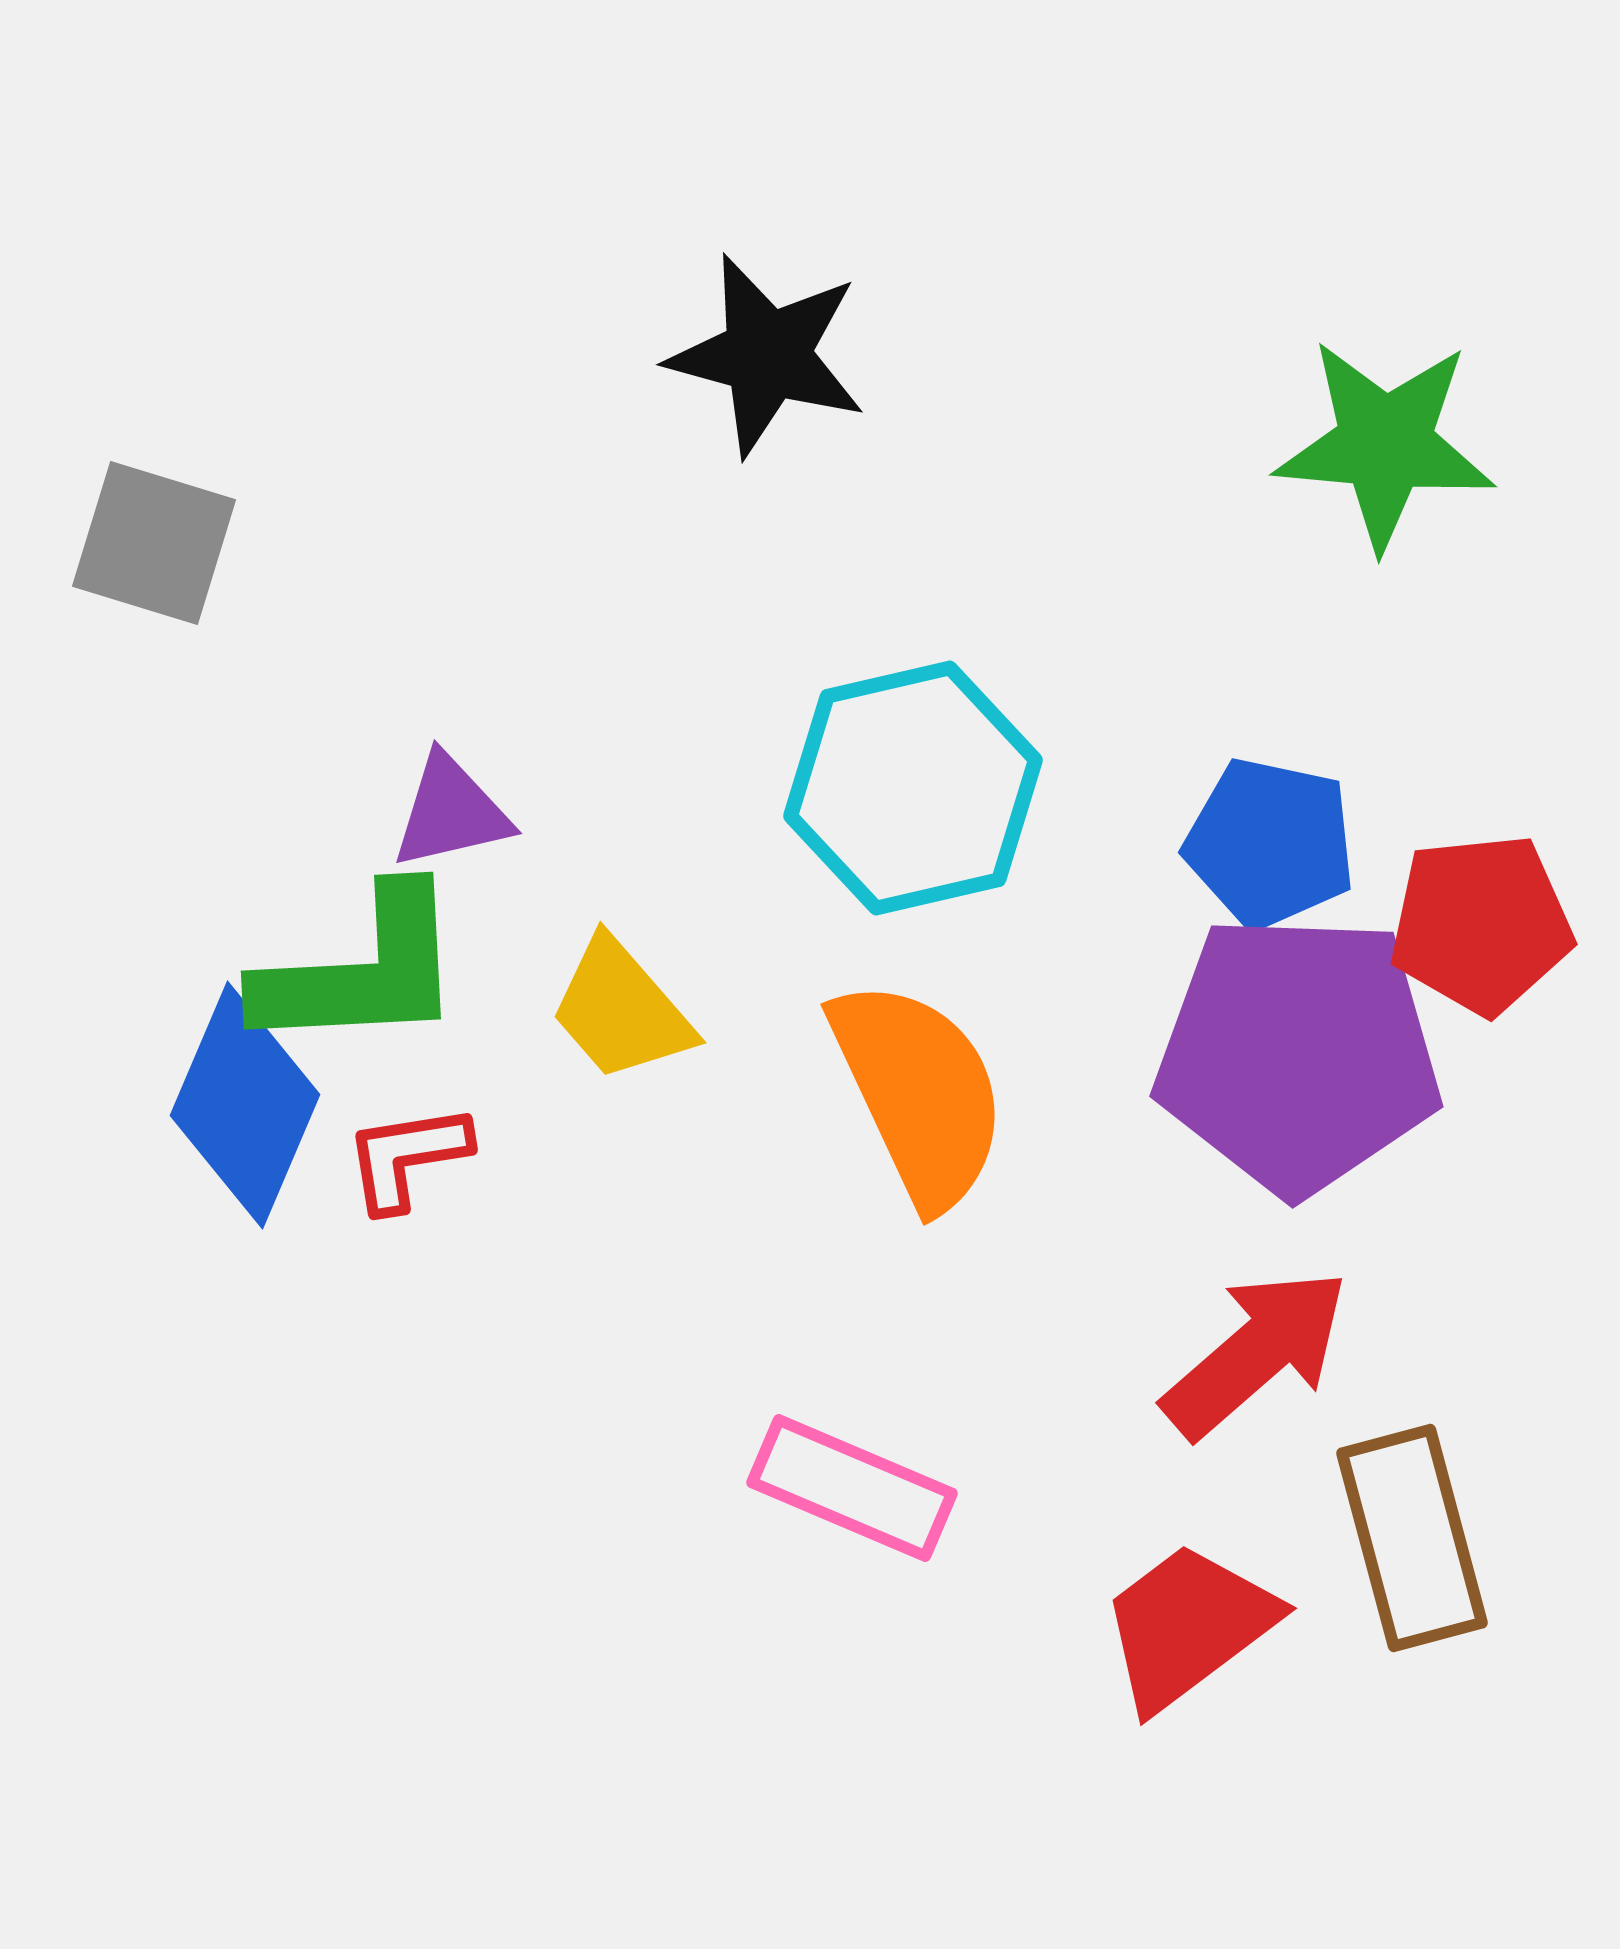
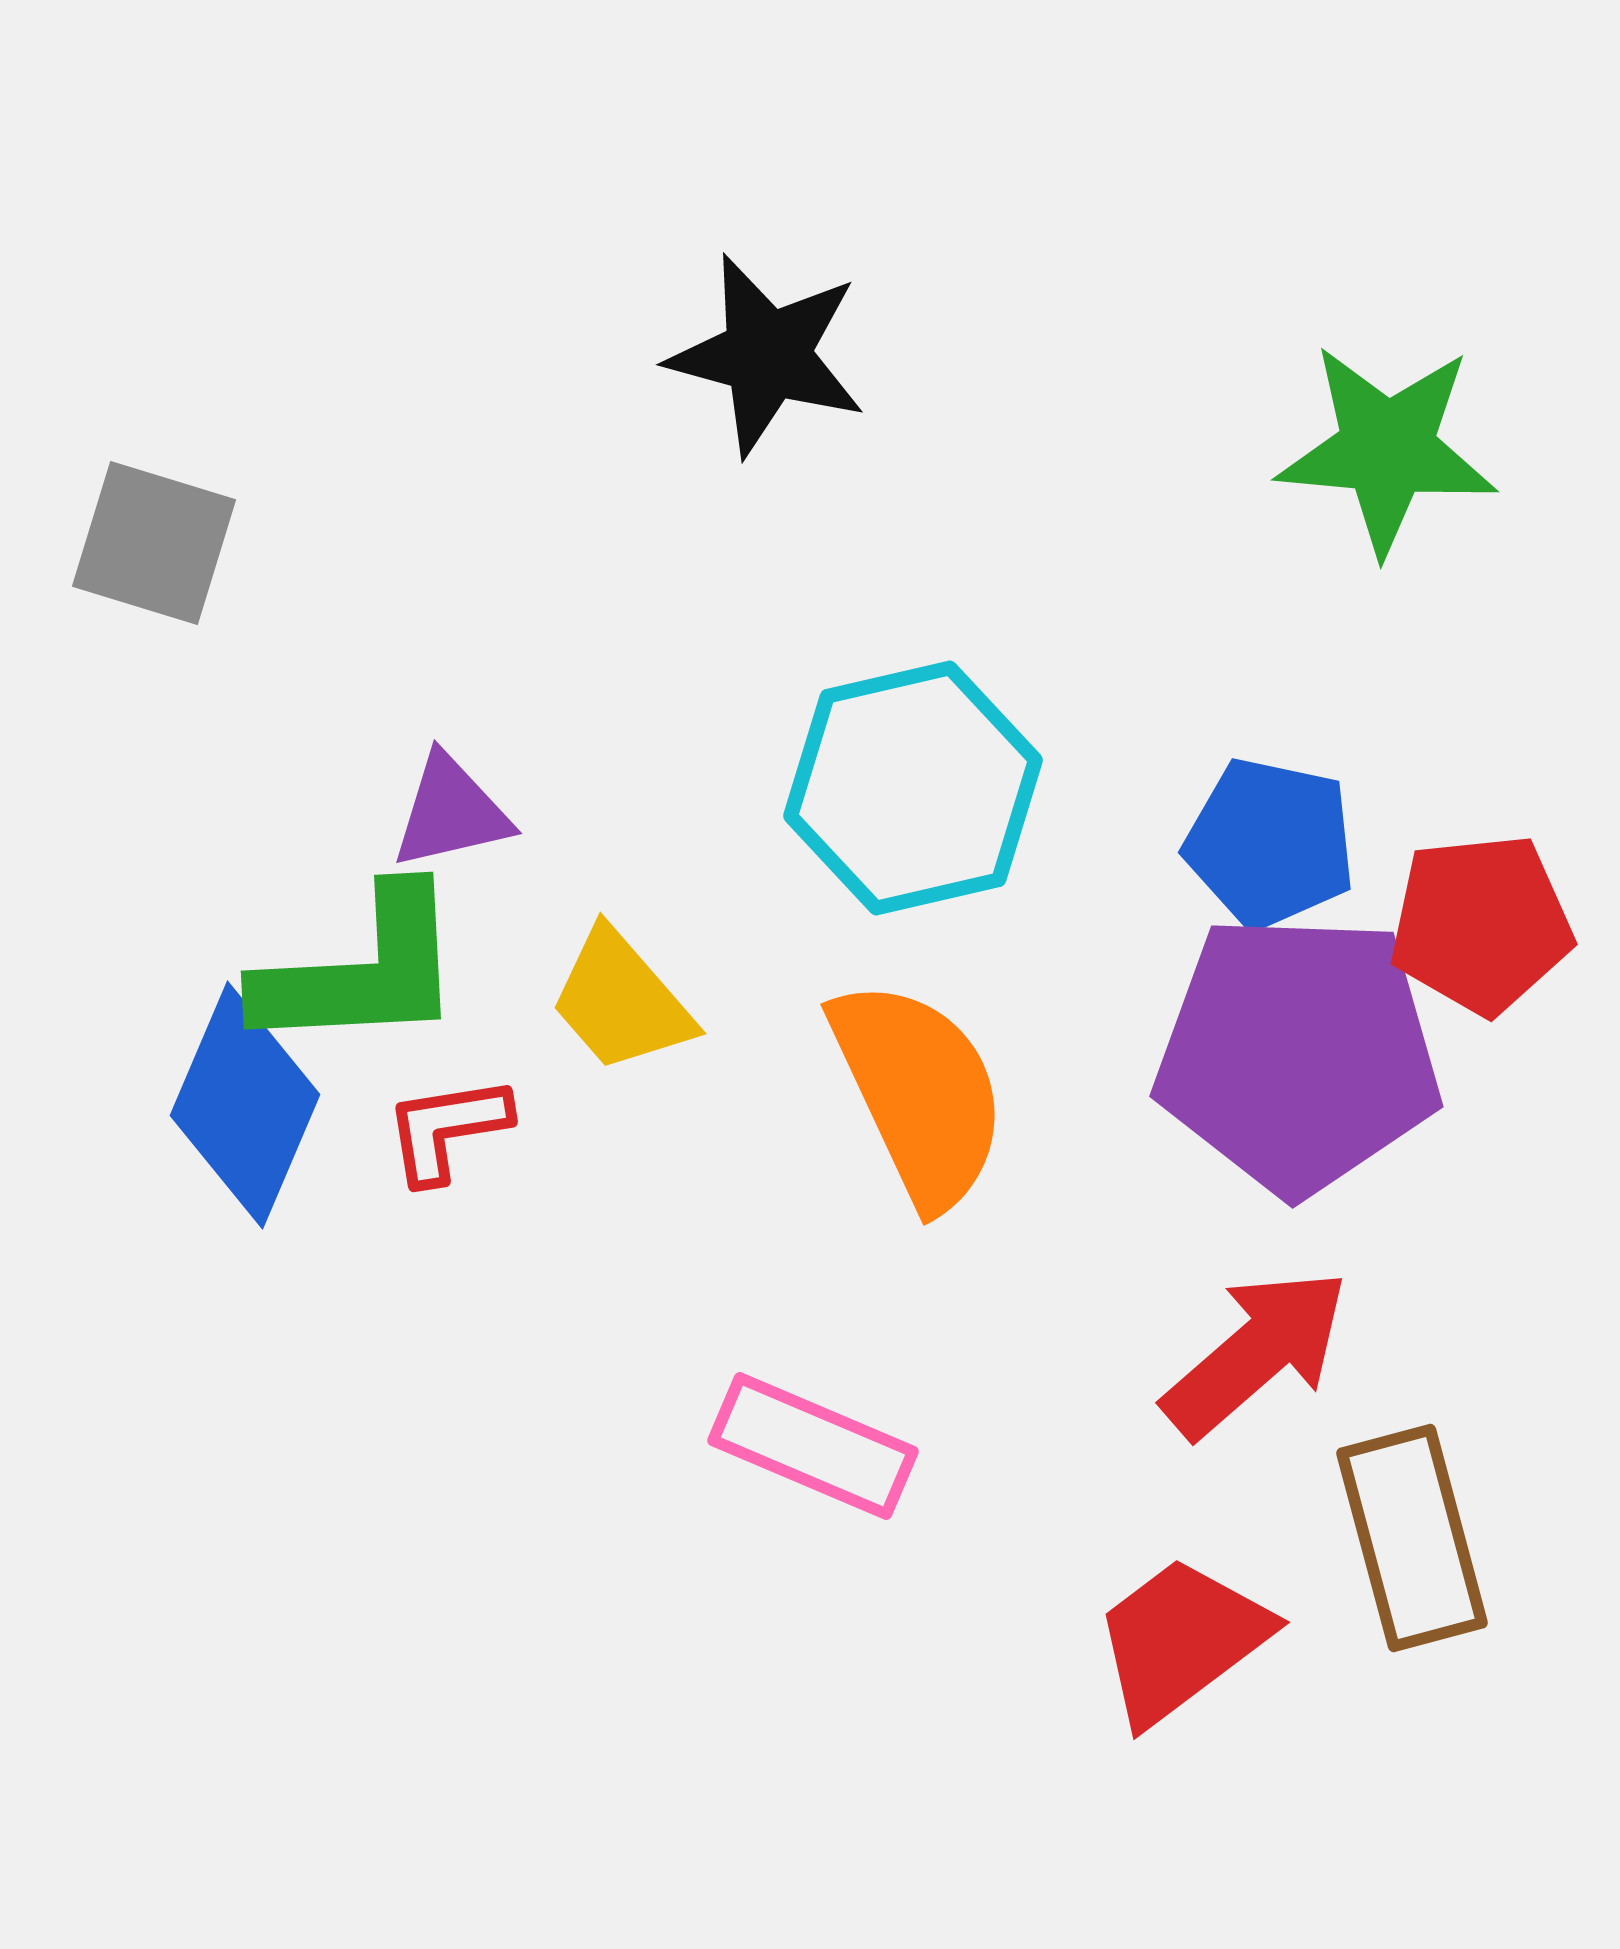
green star: moved 2 px right, 5 px down
yellow trapezoid: moved 9 px up
red L-shape: moved 40 px right, 28 px up
pink rectangle: moved 39 px left, 42 px up
red trapezoid: moved 7 px left, 14 px down
